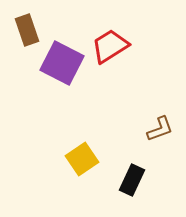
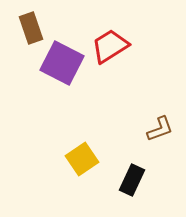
brown rectangle: moved 4 px right, 2 px up
